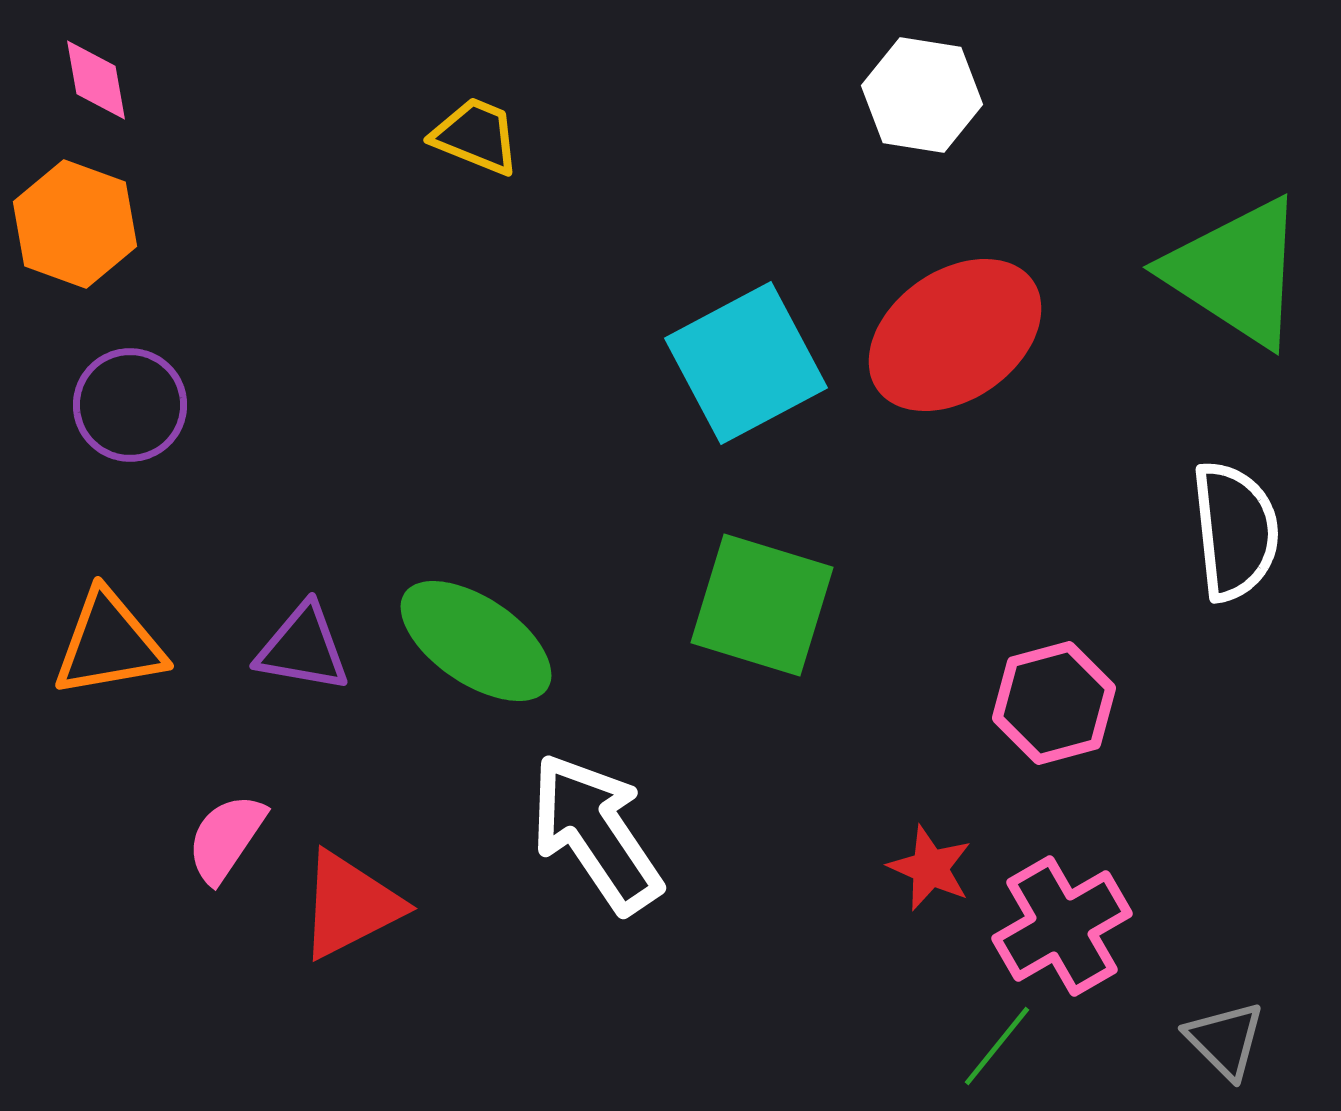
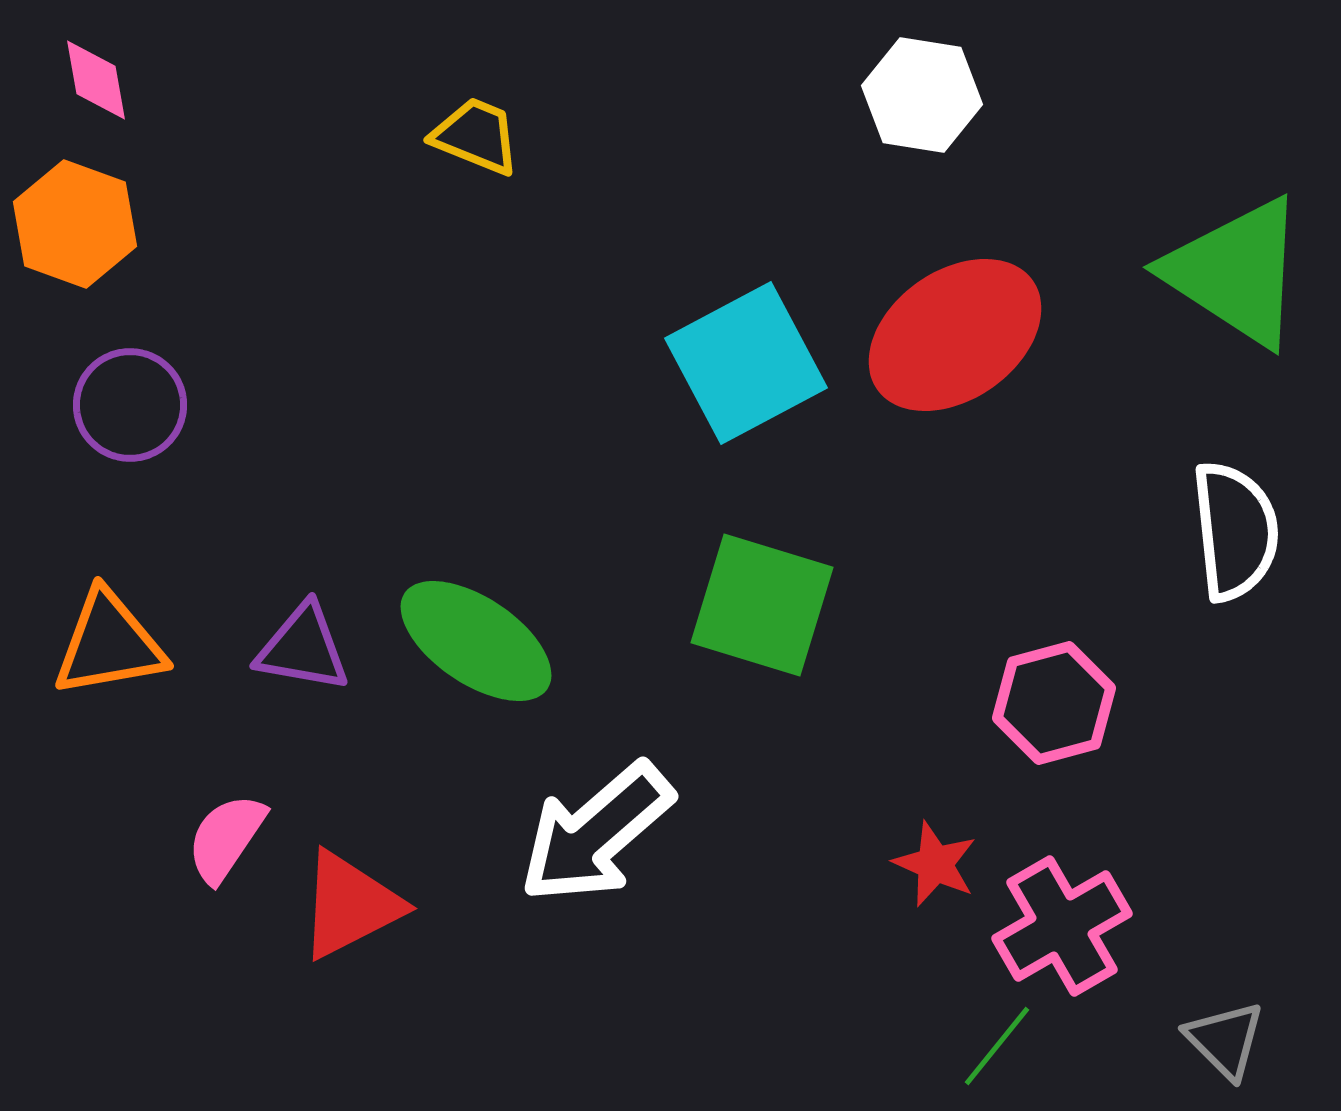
white arrow: rotated 97 degrees counterclockwise
red star: moved 5 px right, 4 px up
